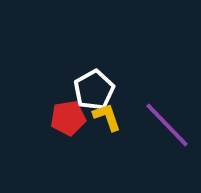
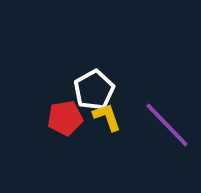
red pentagon: moved 3 px left
